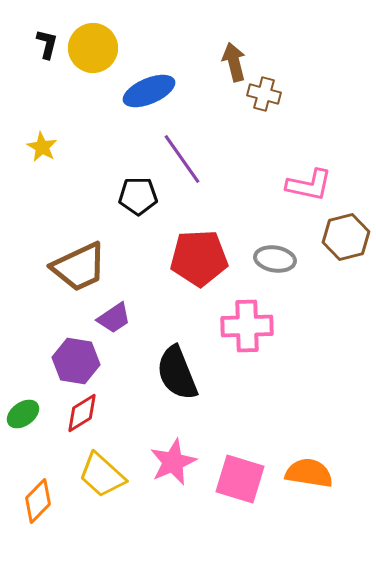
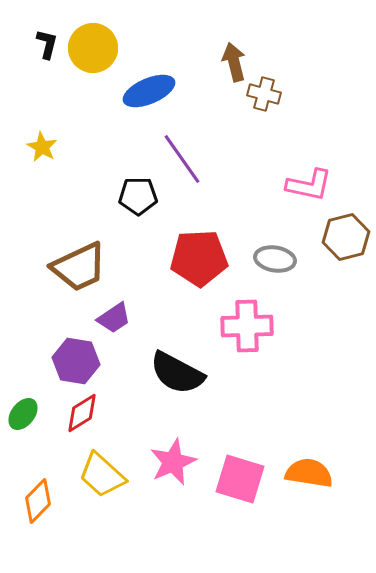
black semicircle: rotated 40 degrees counterclockwise
green ellipse: rotated 16 degrees counterclockwise
